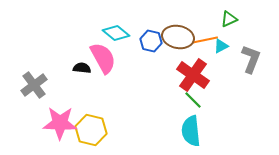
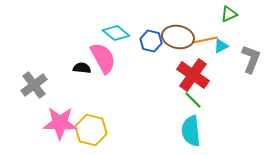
green triangle: moved 5 px up
